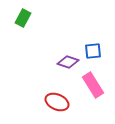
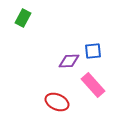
purple diamond: moved 1 px right, 1 px up; rotated 20 degrees counterclockwise
pink rectangle: rotated 10 degrees counterclockwise
